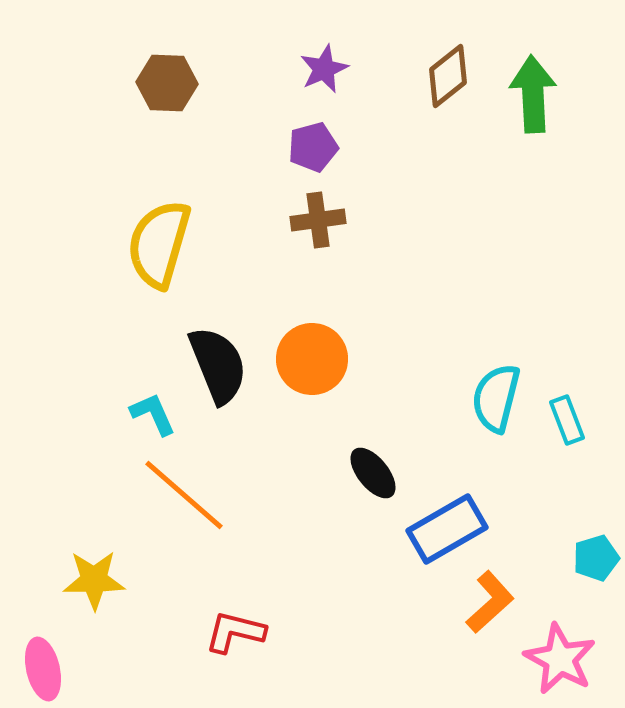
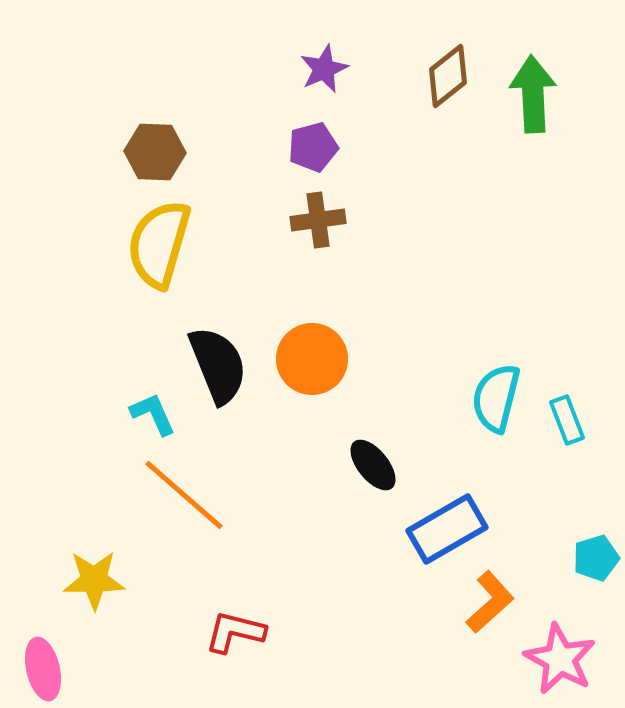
brown hexagon: moved 12 px left, 69 px down
black ellipse: moved 8 px up
